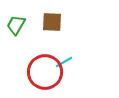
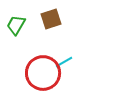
brown square: moved 1 px left, 3 px up; rotated 20 degrees counterclockwise
red circle: moved 2 px left, 1 px down
